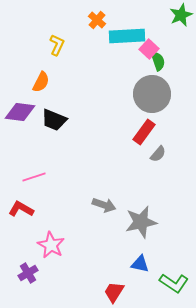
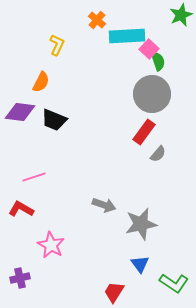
gray star: moved 2 px down
blue triangle: rotated 42 degrees clockwise
purple cross: moved 8 px left, 5 px down; rotated 18 degrees clockwise
